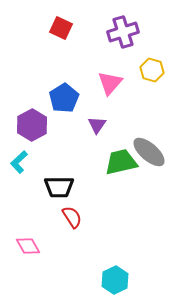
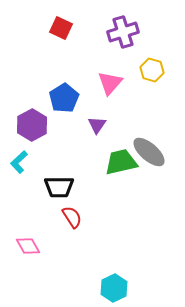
cyan hexagon: moved 1 px left, 8 px down
